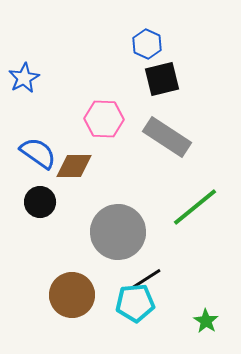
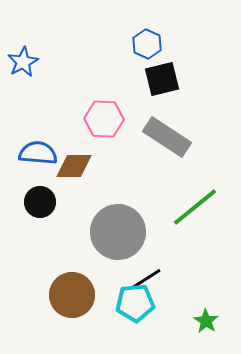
blue star: moved 1 px left, 16 px up
blue semicircle: rotated 30 degrees counterclockwise
